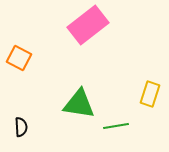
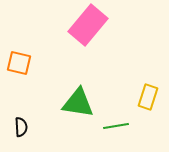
pink rectangle: rotated 12 degrees counterclockwise
orange square: moved 5 px down; rotated 15 degrees counterclockwise
yellow rectangle: moved 2 px left, 3 px down
green triangle: moved 1 px left, 1 px up
